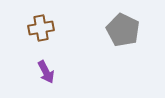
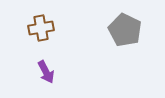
gray pentagon: moved 2 px right
